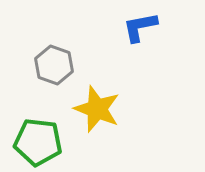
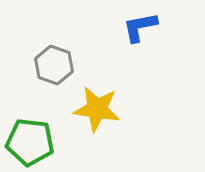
yellow star: rotated 12 degrees counterclockwise
green pentagon: moved 8 px left
